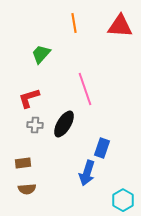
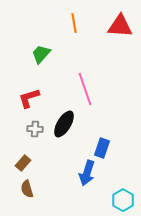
gray cross: moved 4 px down
brown rectangle: rotated 42 degrees counterclockwise
brown semicircle: rotated 78 degrees clockwise
